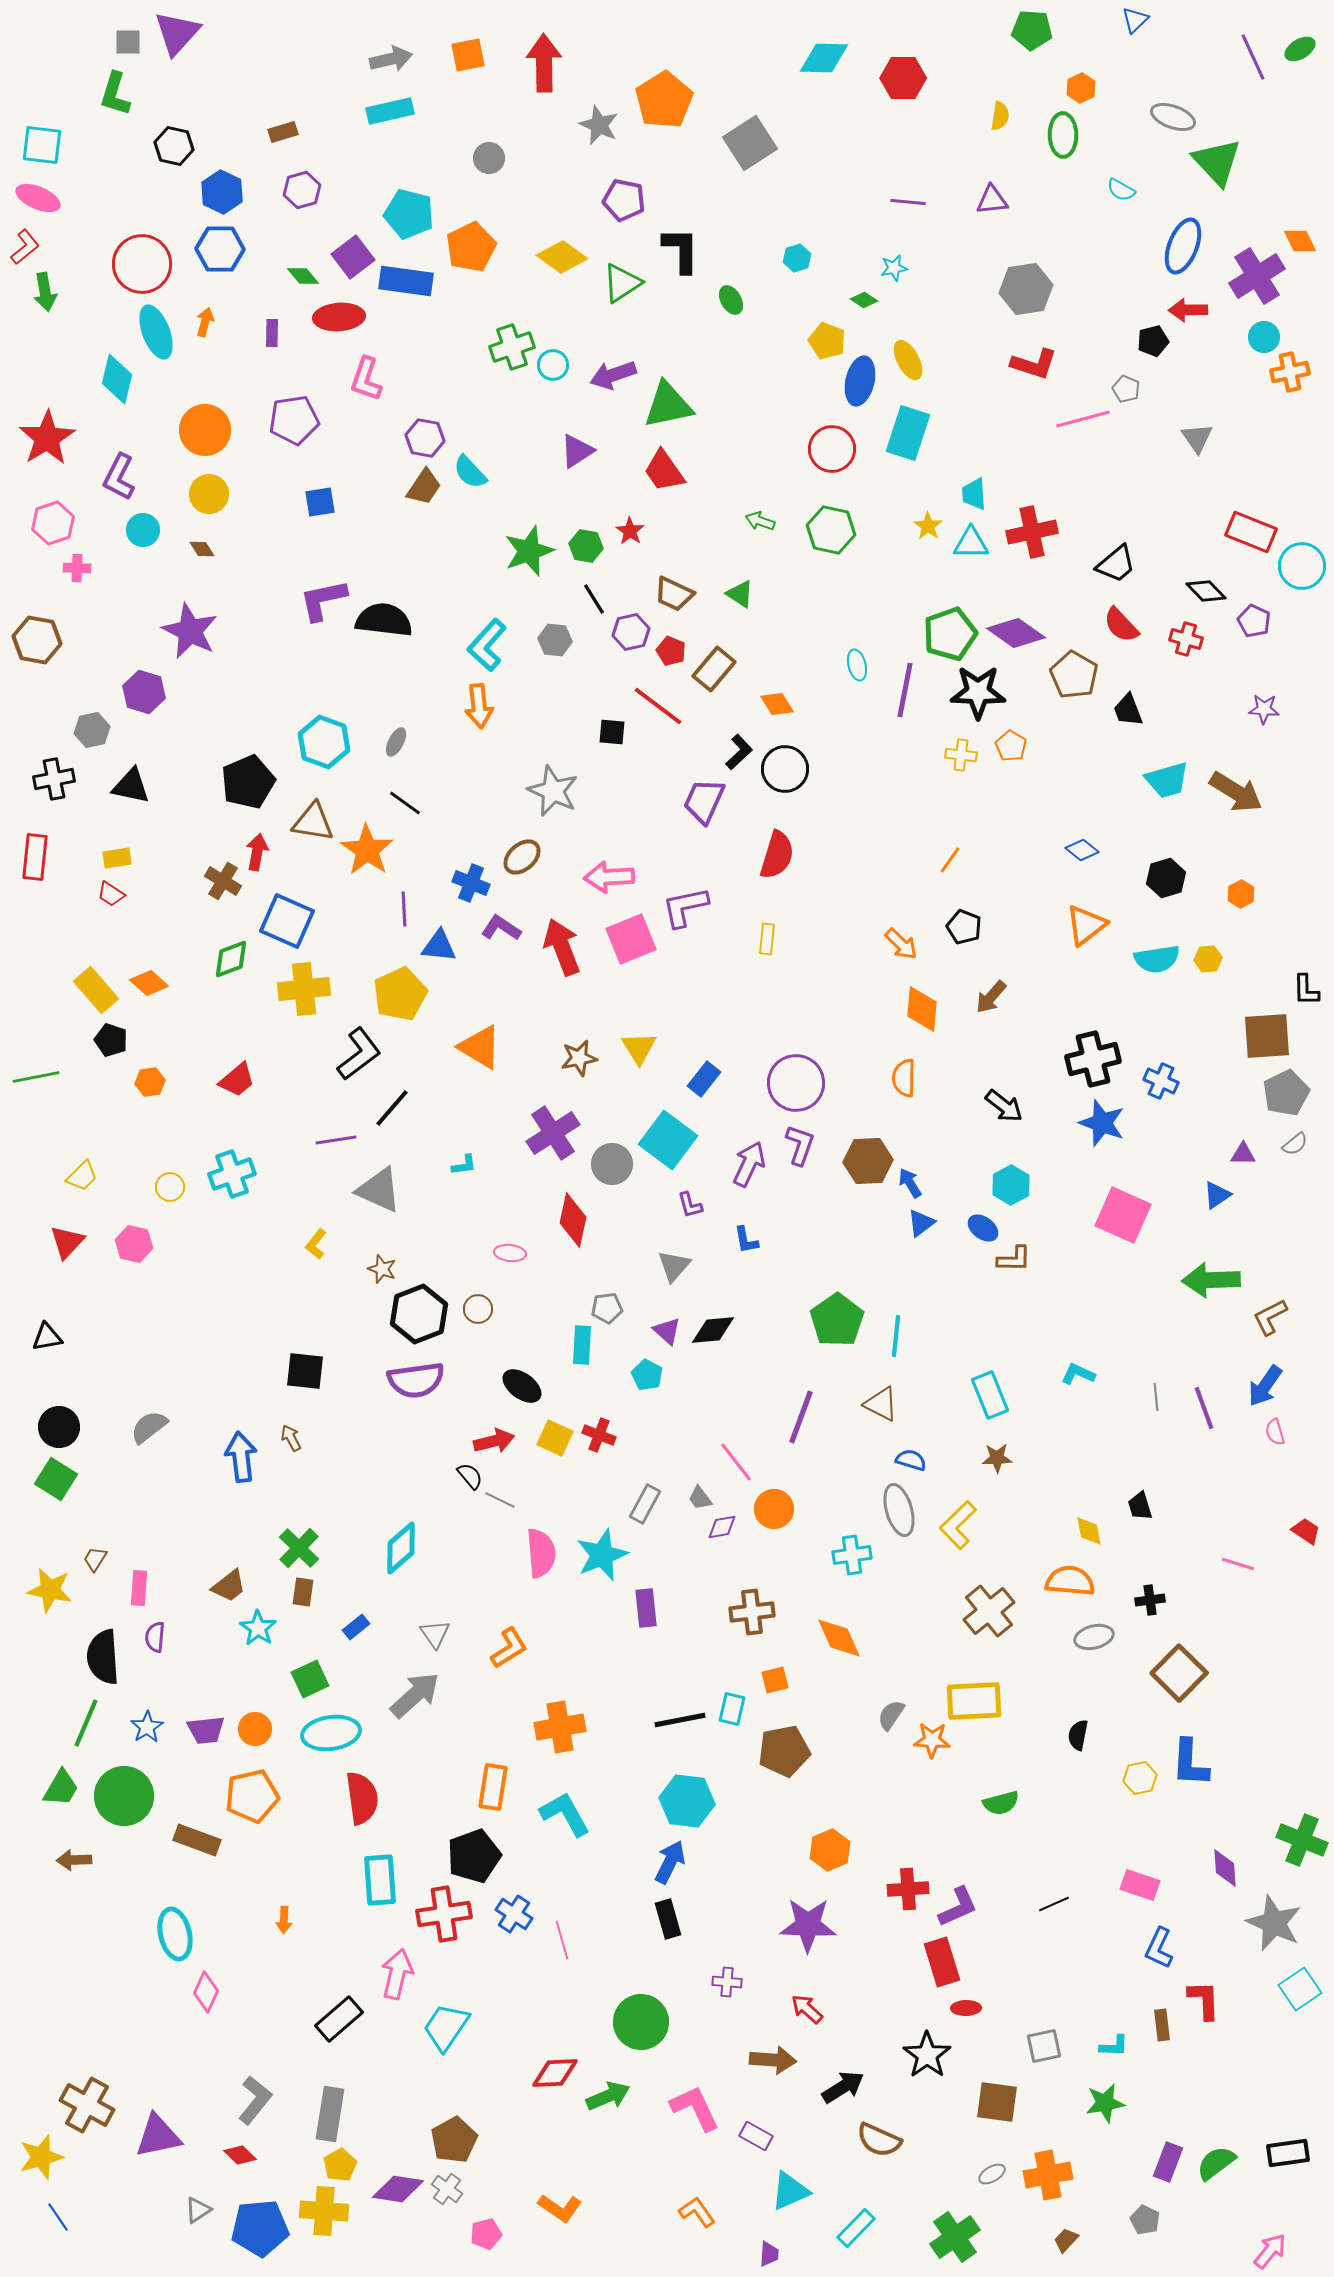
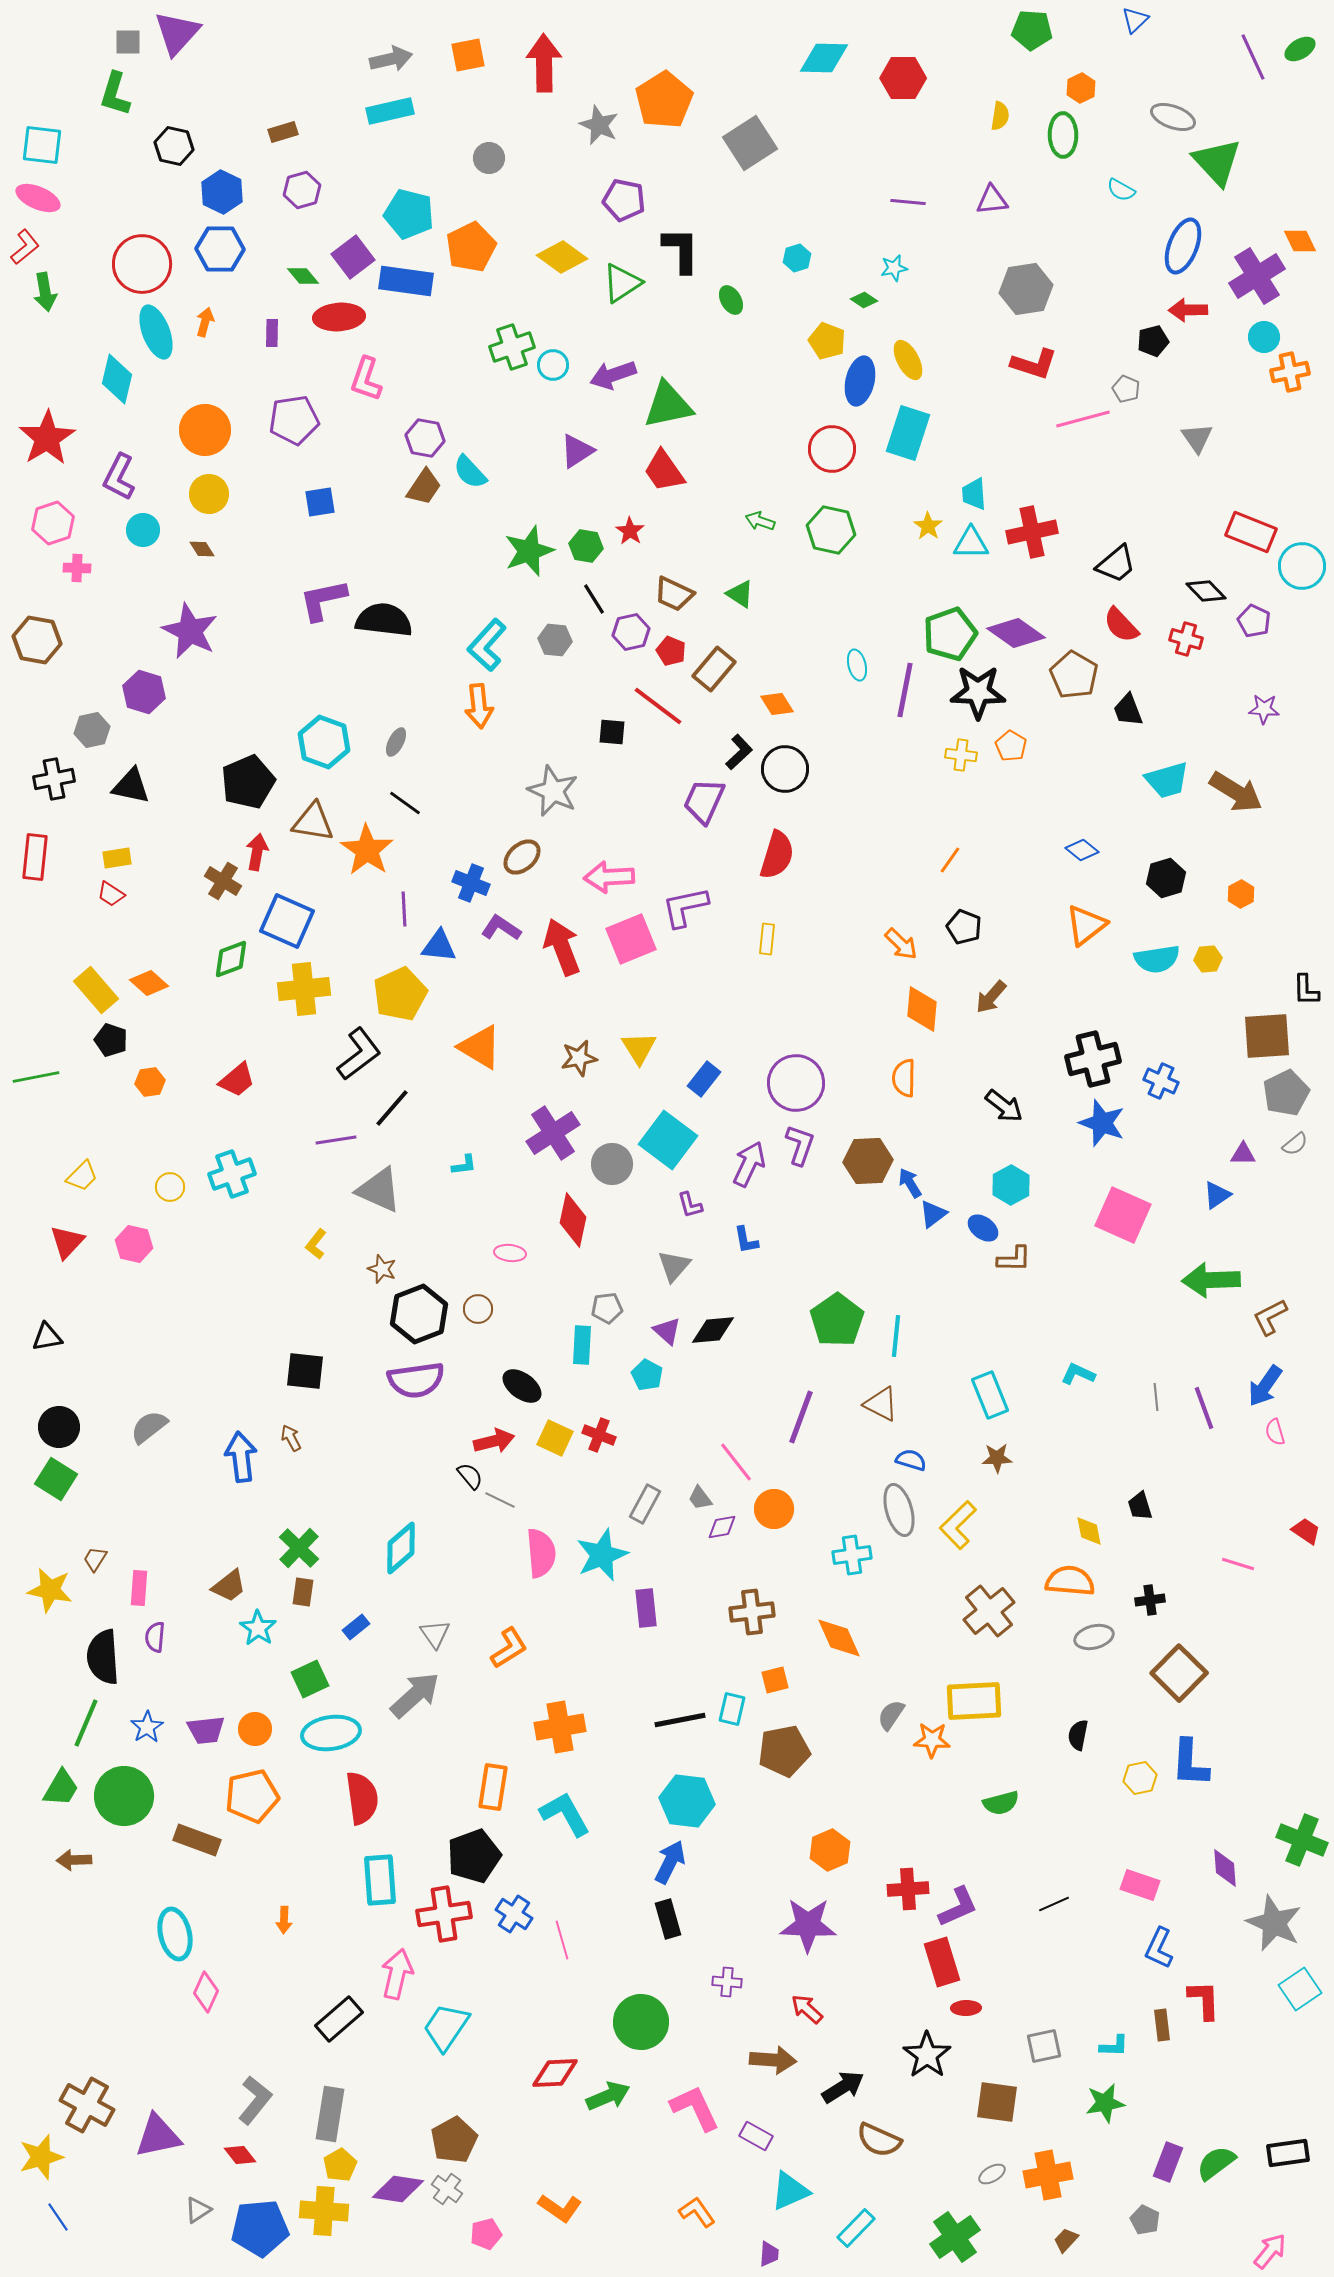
blue triangle at (921, 1223): moved 12 px right, 9 px up
red diamond at (240, 2155): rotated 8 degrees clockwise
